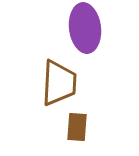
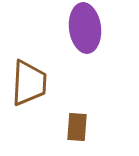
brown trapezoid: moved 30 px left
